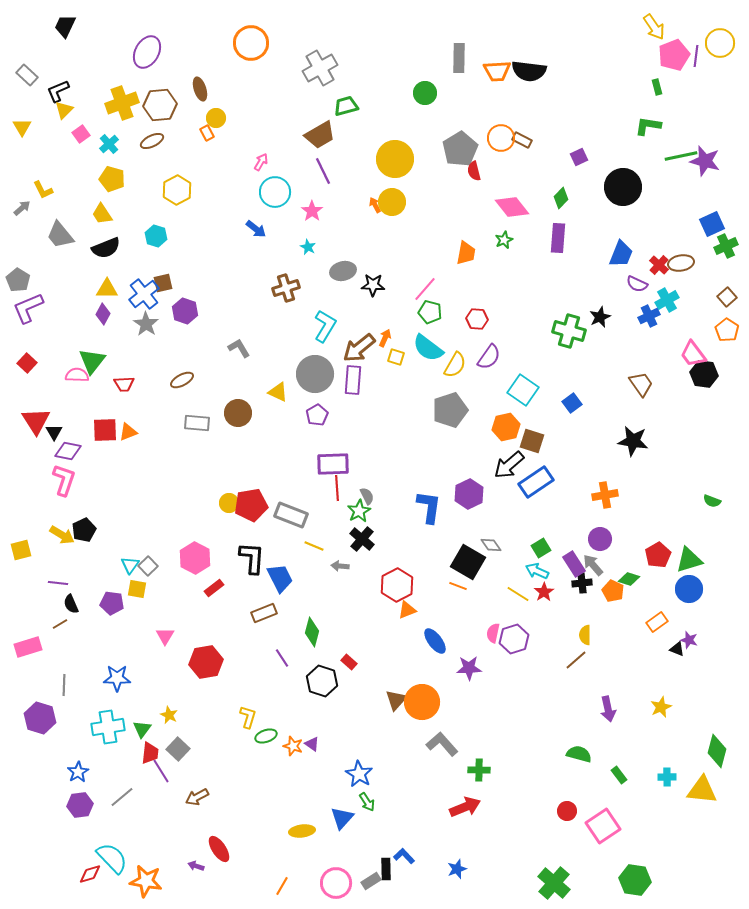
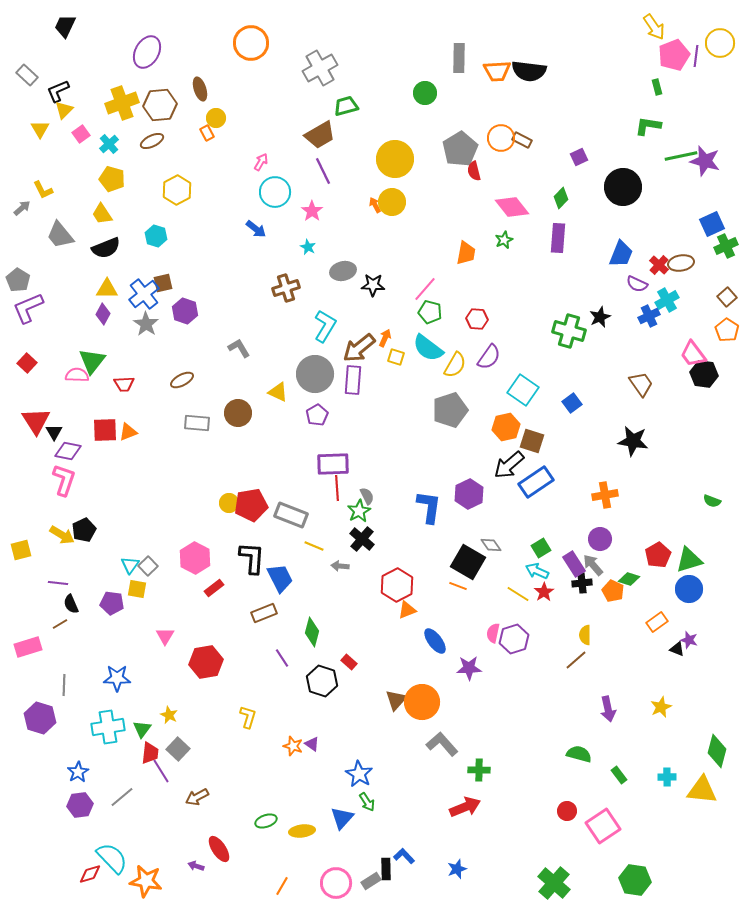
yellow triangle at (22, 127): moved 18 px right, 2 px down
green ellipse at (266, 736): moved 85 px down
